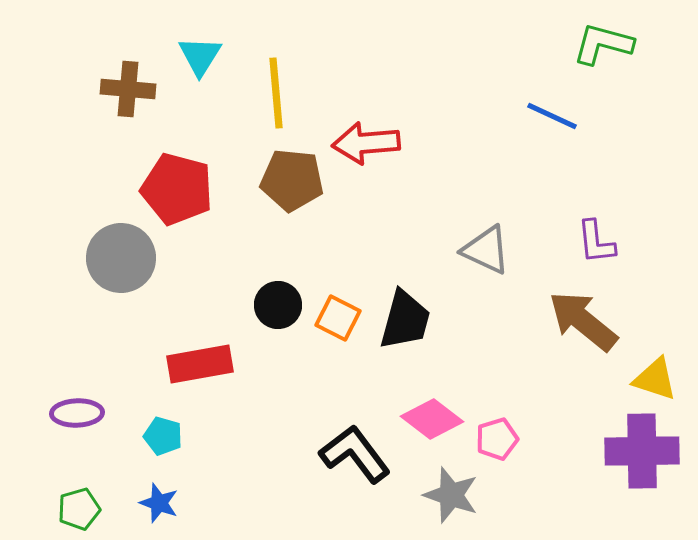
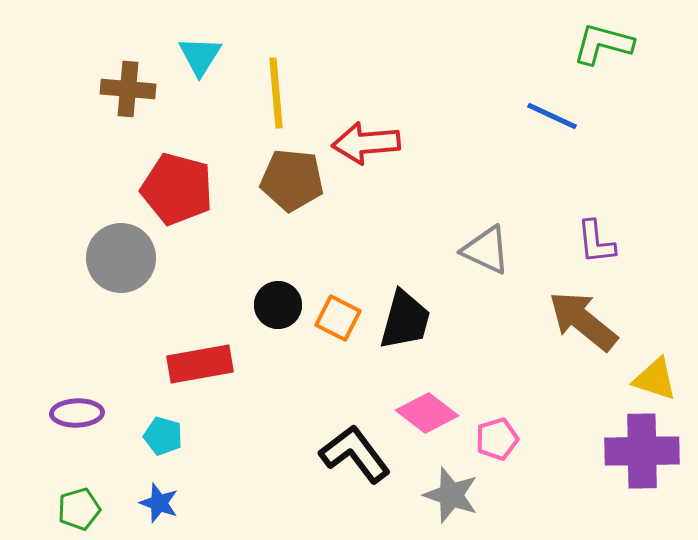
pink diamond: moved 5 px left, 6 px up
